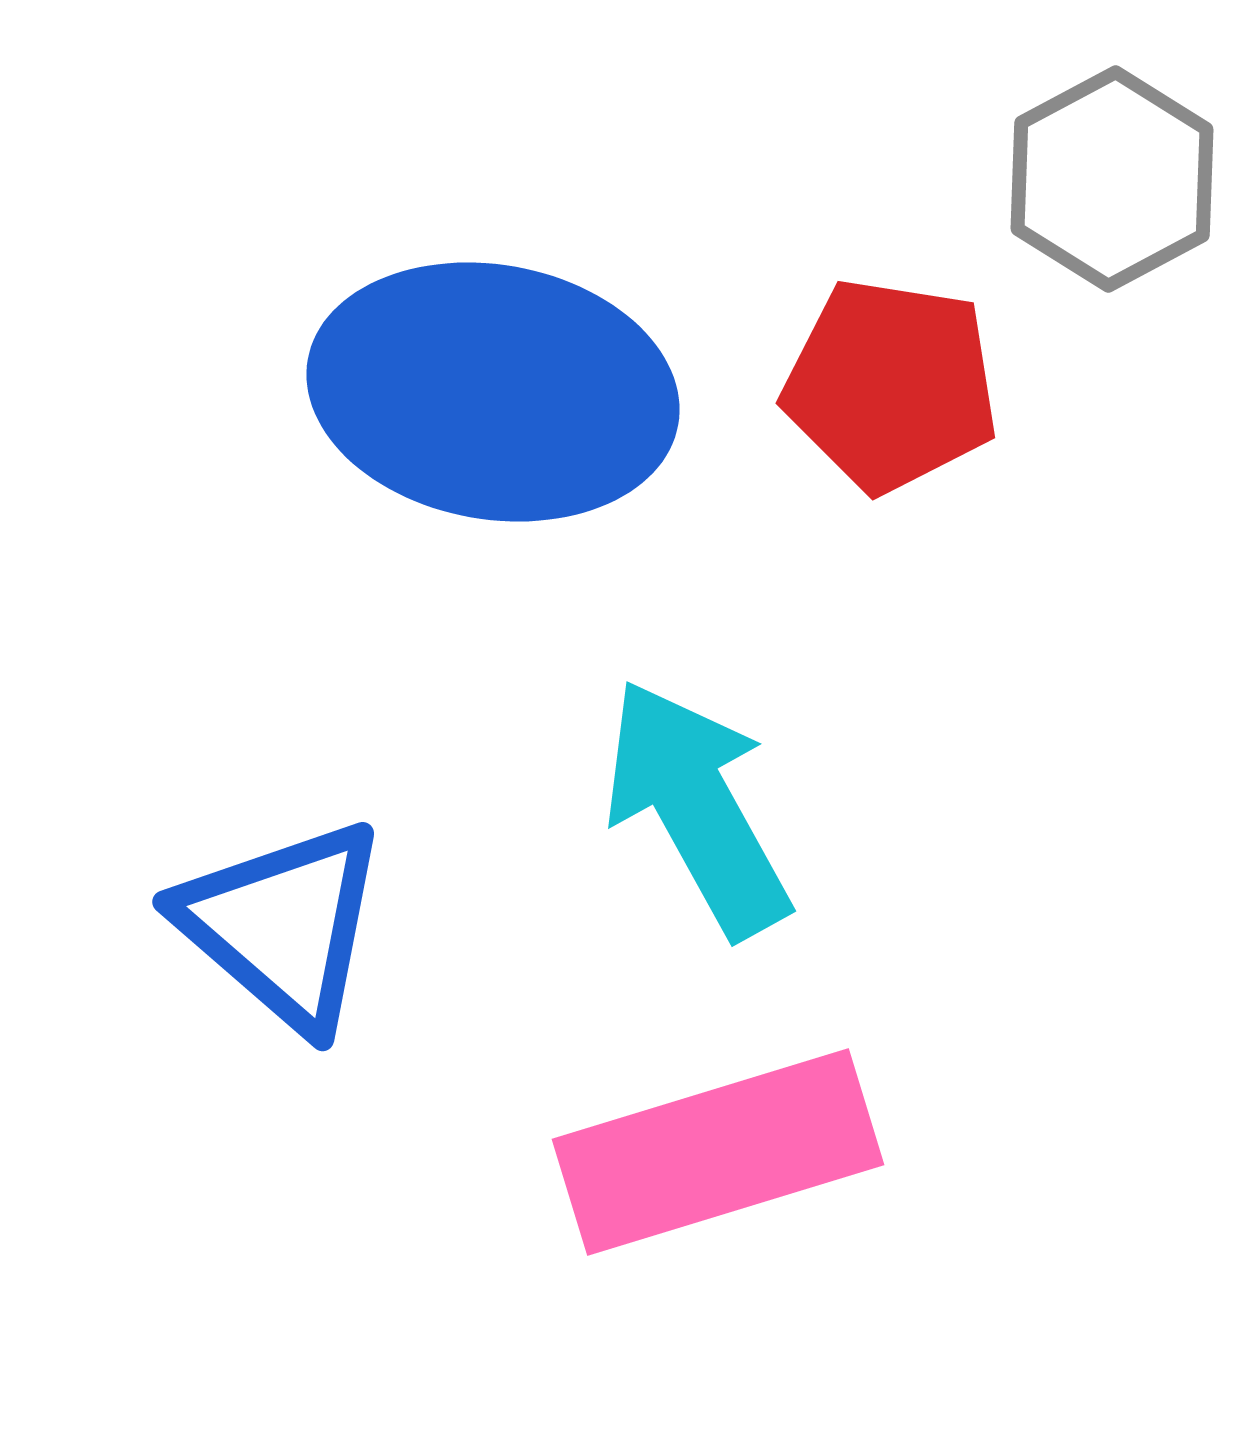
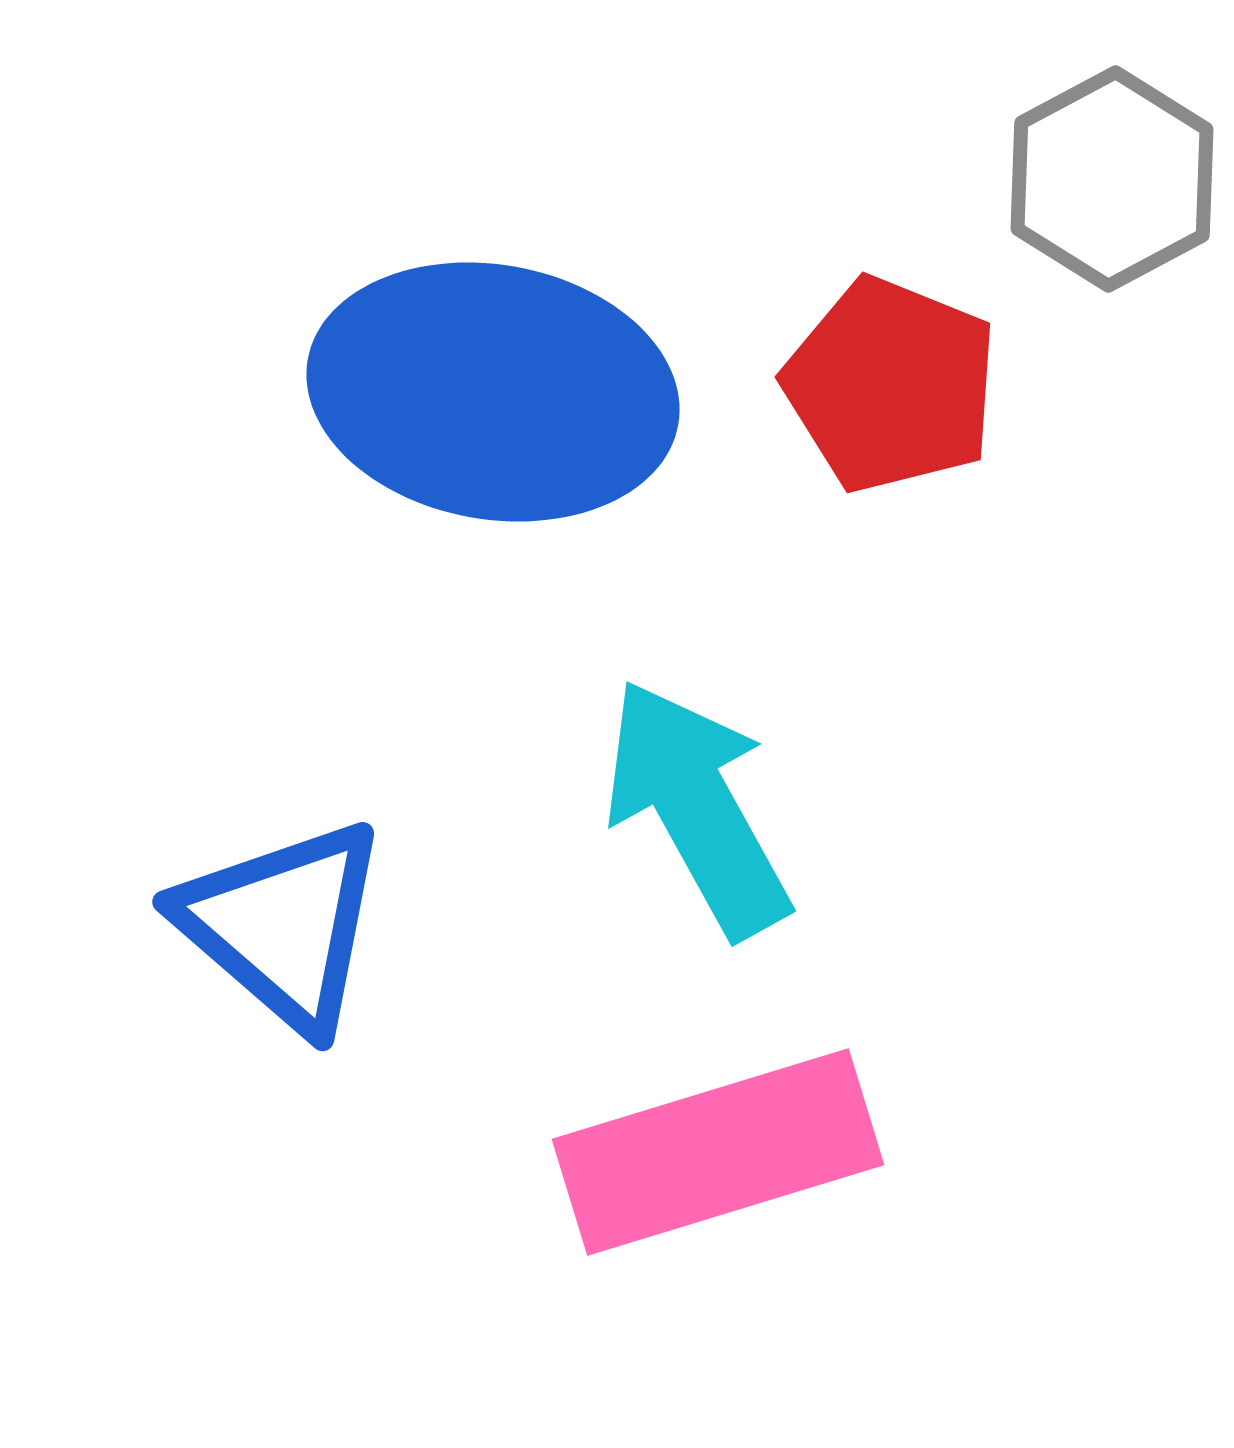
red pentagon: rotated 13 degrees clockwise
